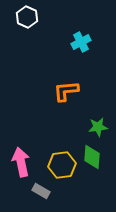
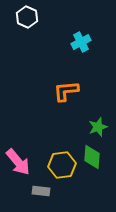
green star: rotated 12 degrees counterclockwise
pink arrow: moved 3 px left; rotated 152 degrees clockwise
gray rectangle: rotated 24 degrees counterclockwise
